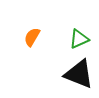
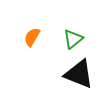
green triangle: moved 6 px left; rotated 15 degrees counterclockwise
